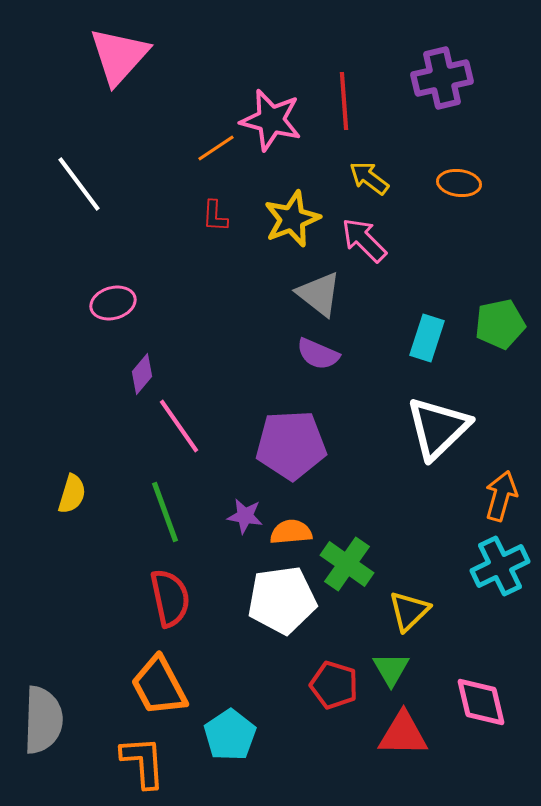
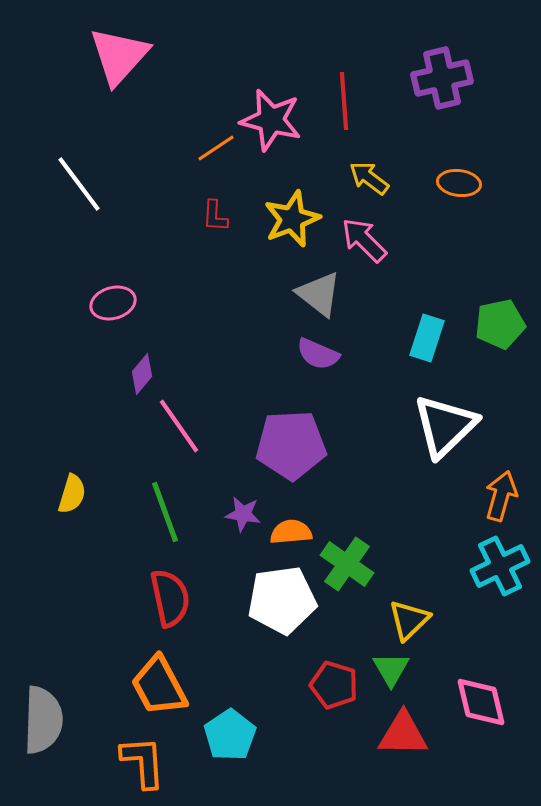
white triangle: moved 7 px right, 2 px up
purple star: moved 2 px left, 2 px up
yellow triangle: moved 9 px down
